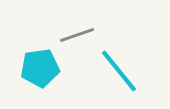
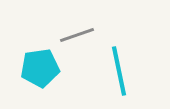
cyan line: rotated 27 degrees clockwise
